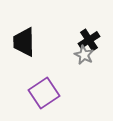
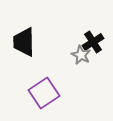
black cross: moved 4 px right, 2 px down
gray star: moved 3 px left
